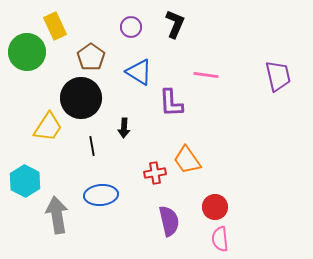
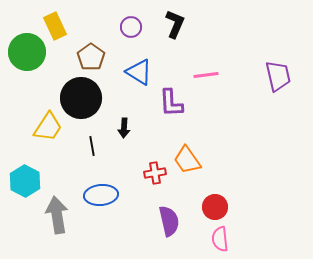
pink line: rotated 15 degrees counterclockwise
